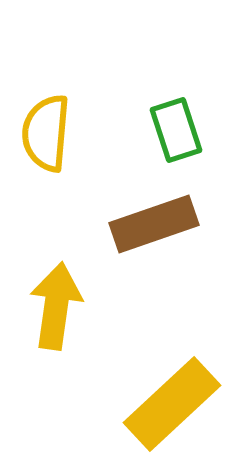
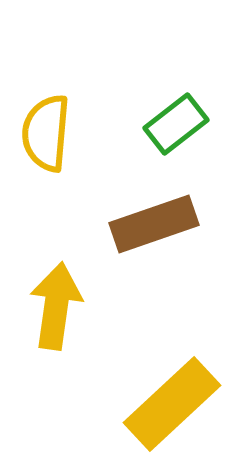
green rectangle: moved 6 px up; rotated 70 degrees clockwise
